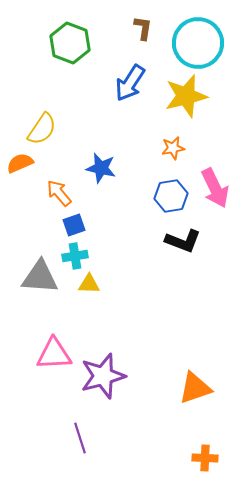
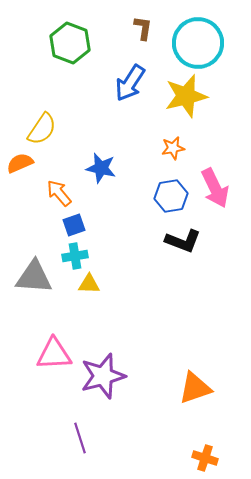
gray triangle: moved 6 px left
orange cross: rotated 15 degrees clockwise
